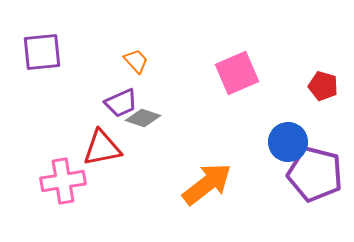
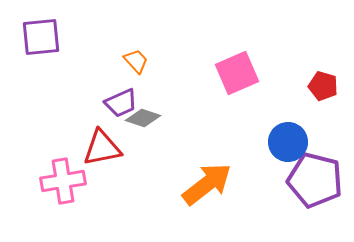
purple square: moved 1 px left, 15 px up
purple pentagon: moved 6 px down
